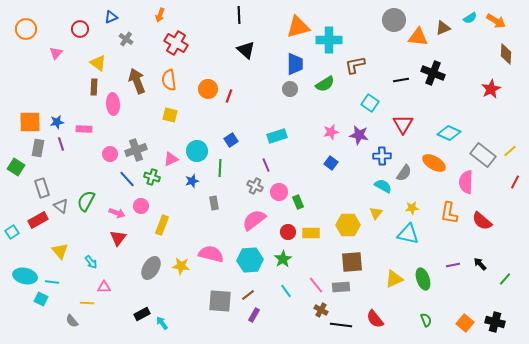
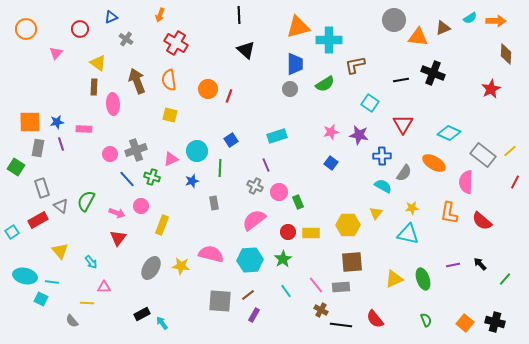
orange arrow at (496, 21): rotated 30 degrees counterclockwise
